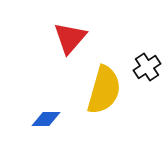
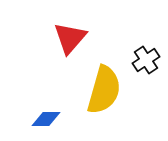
black cross: moved 1 px left, 7 px up
